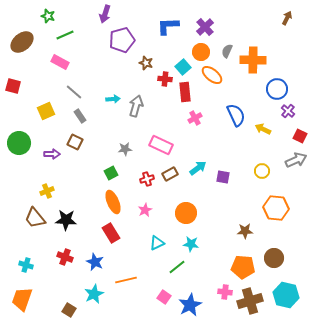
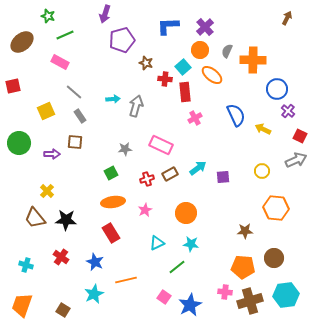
orange circle at (201, 52): moved 1 px left, 2 px up
red square at (13, 86): rotated 28 degrees counterclockwise
brown square at (75, 142): rotated 21 degrees counterclockwise
purple square at (223, 177): rotated 16 degrees counterclockwise
yellow cross at (47, 191): rotated 24 degrees counterclockwise
orange ellipse at (113, 202): rotated 75 degrees counterclockwise
red cross at (65, 257): moved 4 px left; rotated 14 degrees clockwise
cyan hexagon at (286, 295): rotated 20 degrees counterclockwise
orange trapezoid at (22, 299): moved 6 px down
brown square at (69, 310): moved 6 px left
